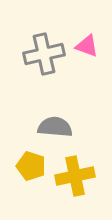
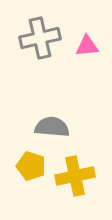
pink triangle: rotated 25 degrees counterclockwise
gray cross: moved 4 px left, 16 px up
gray semicircle: moved 3 px left
